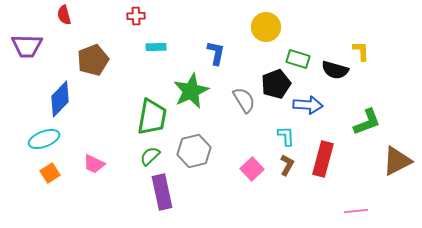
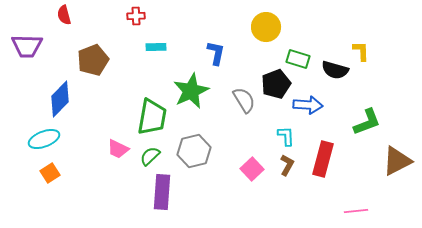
pink trapezoid: moved 24 px right, 15 px up
purple rectangle: rotated 16 degrees clockwise
